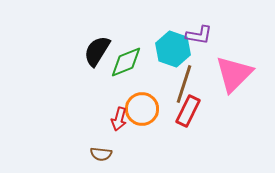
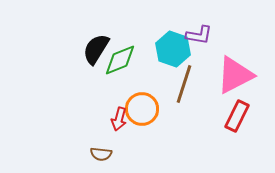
black semicircle: moved 1 px left, 2 px up
green diamond: moved 6 px left, 2 px up
pink triangle: moved 1 px right, 1 px down; rotated 18 degrees clockwise
red rectangle: moved 49 px right, 5 px down
